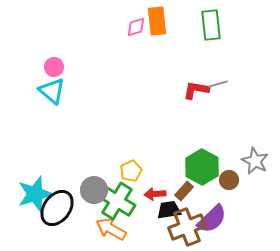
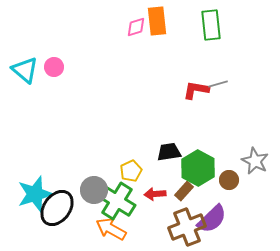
cyan triangle: moved 27 px left, 21 px up
green hexagon: moved 4 px left, 1 px down
black trapezoid: moved 58 px up
